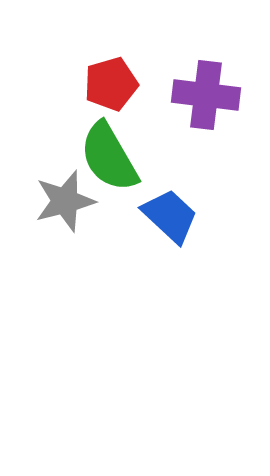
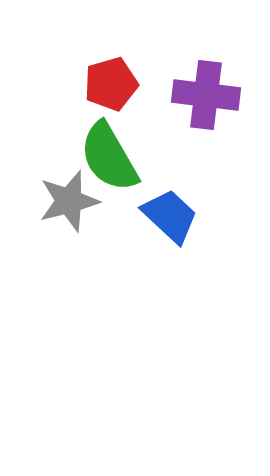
gray star: moved 4 px right
